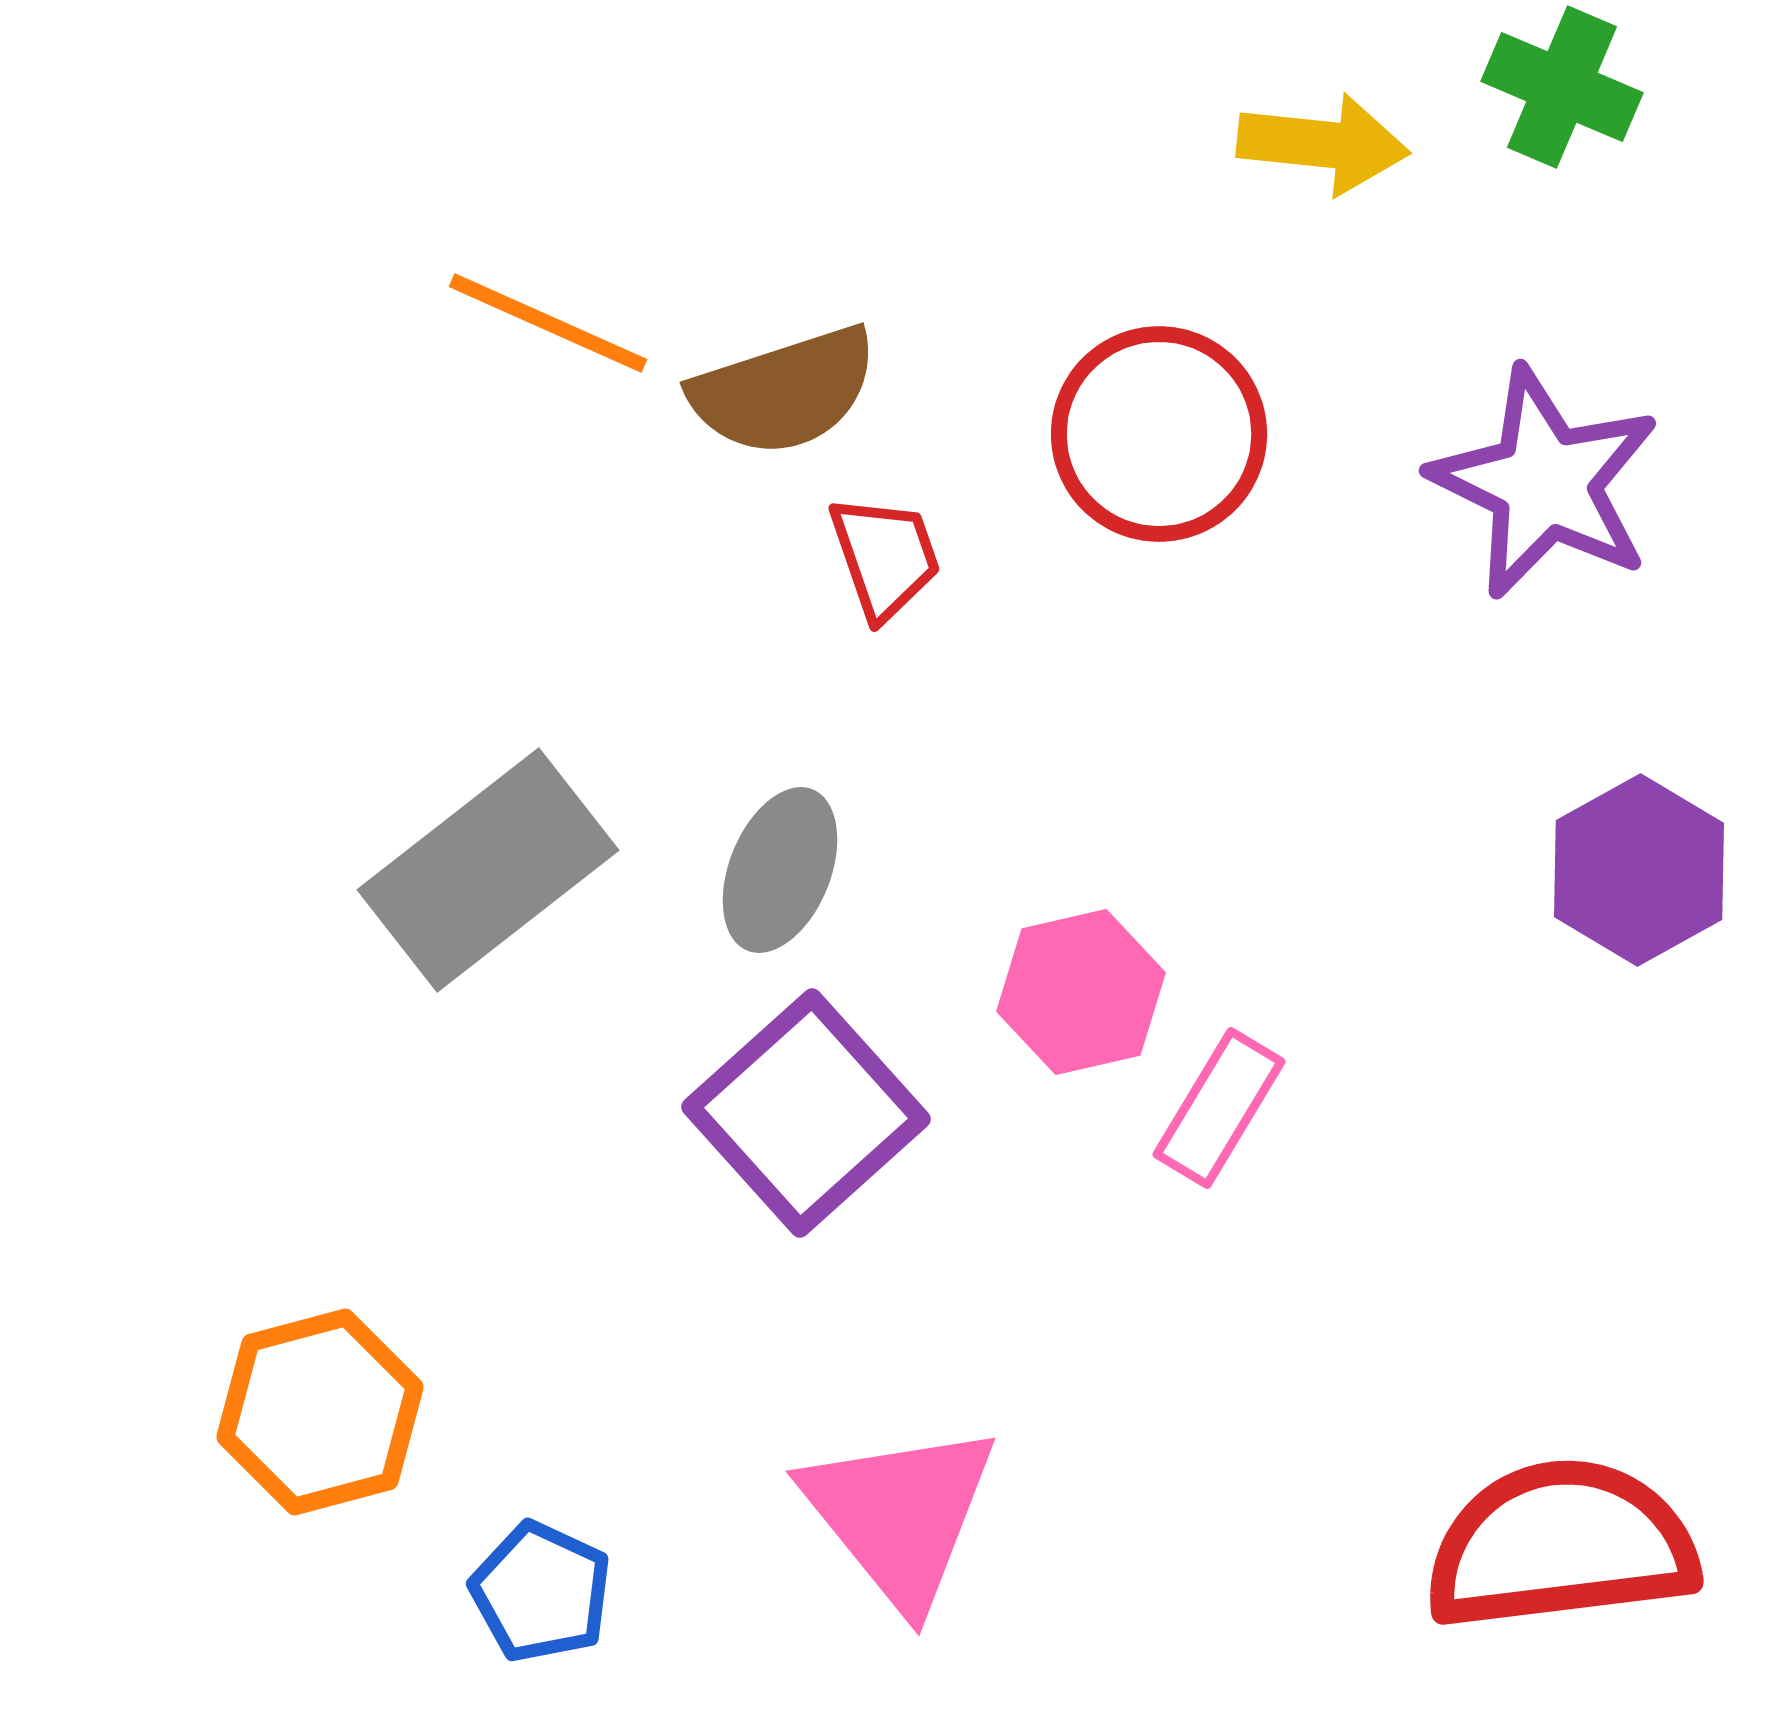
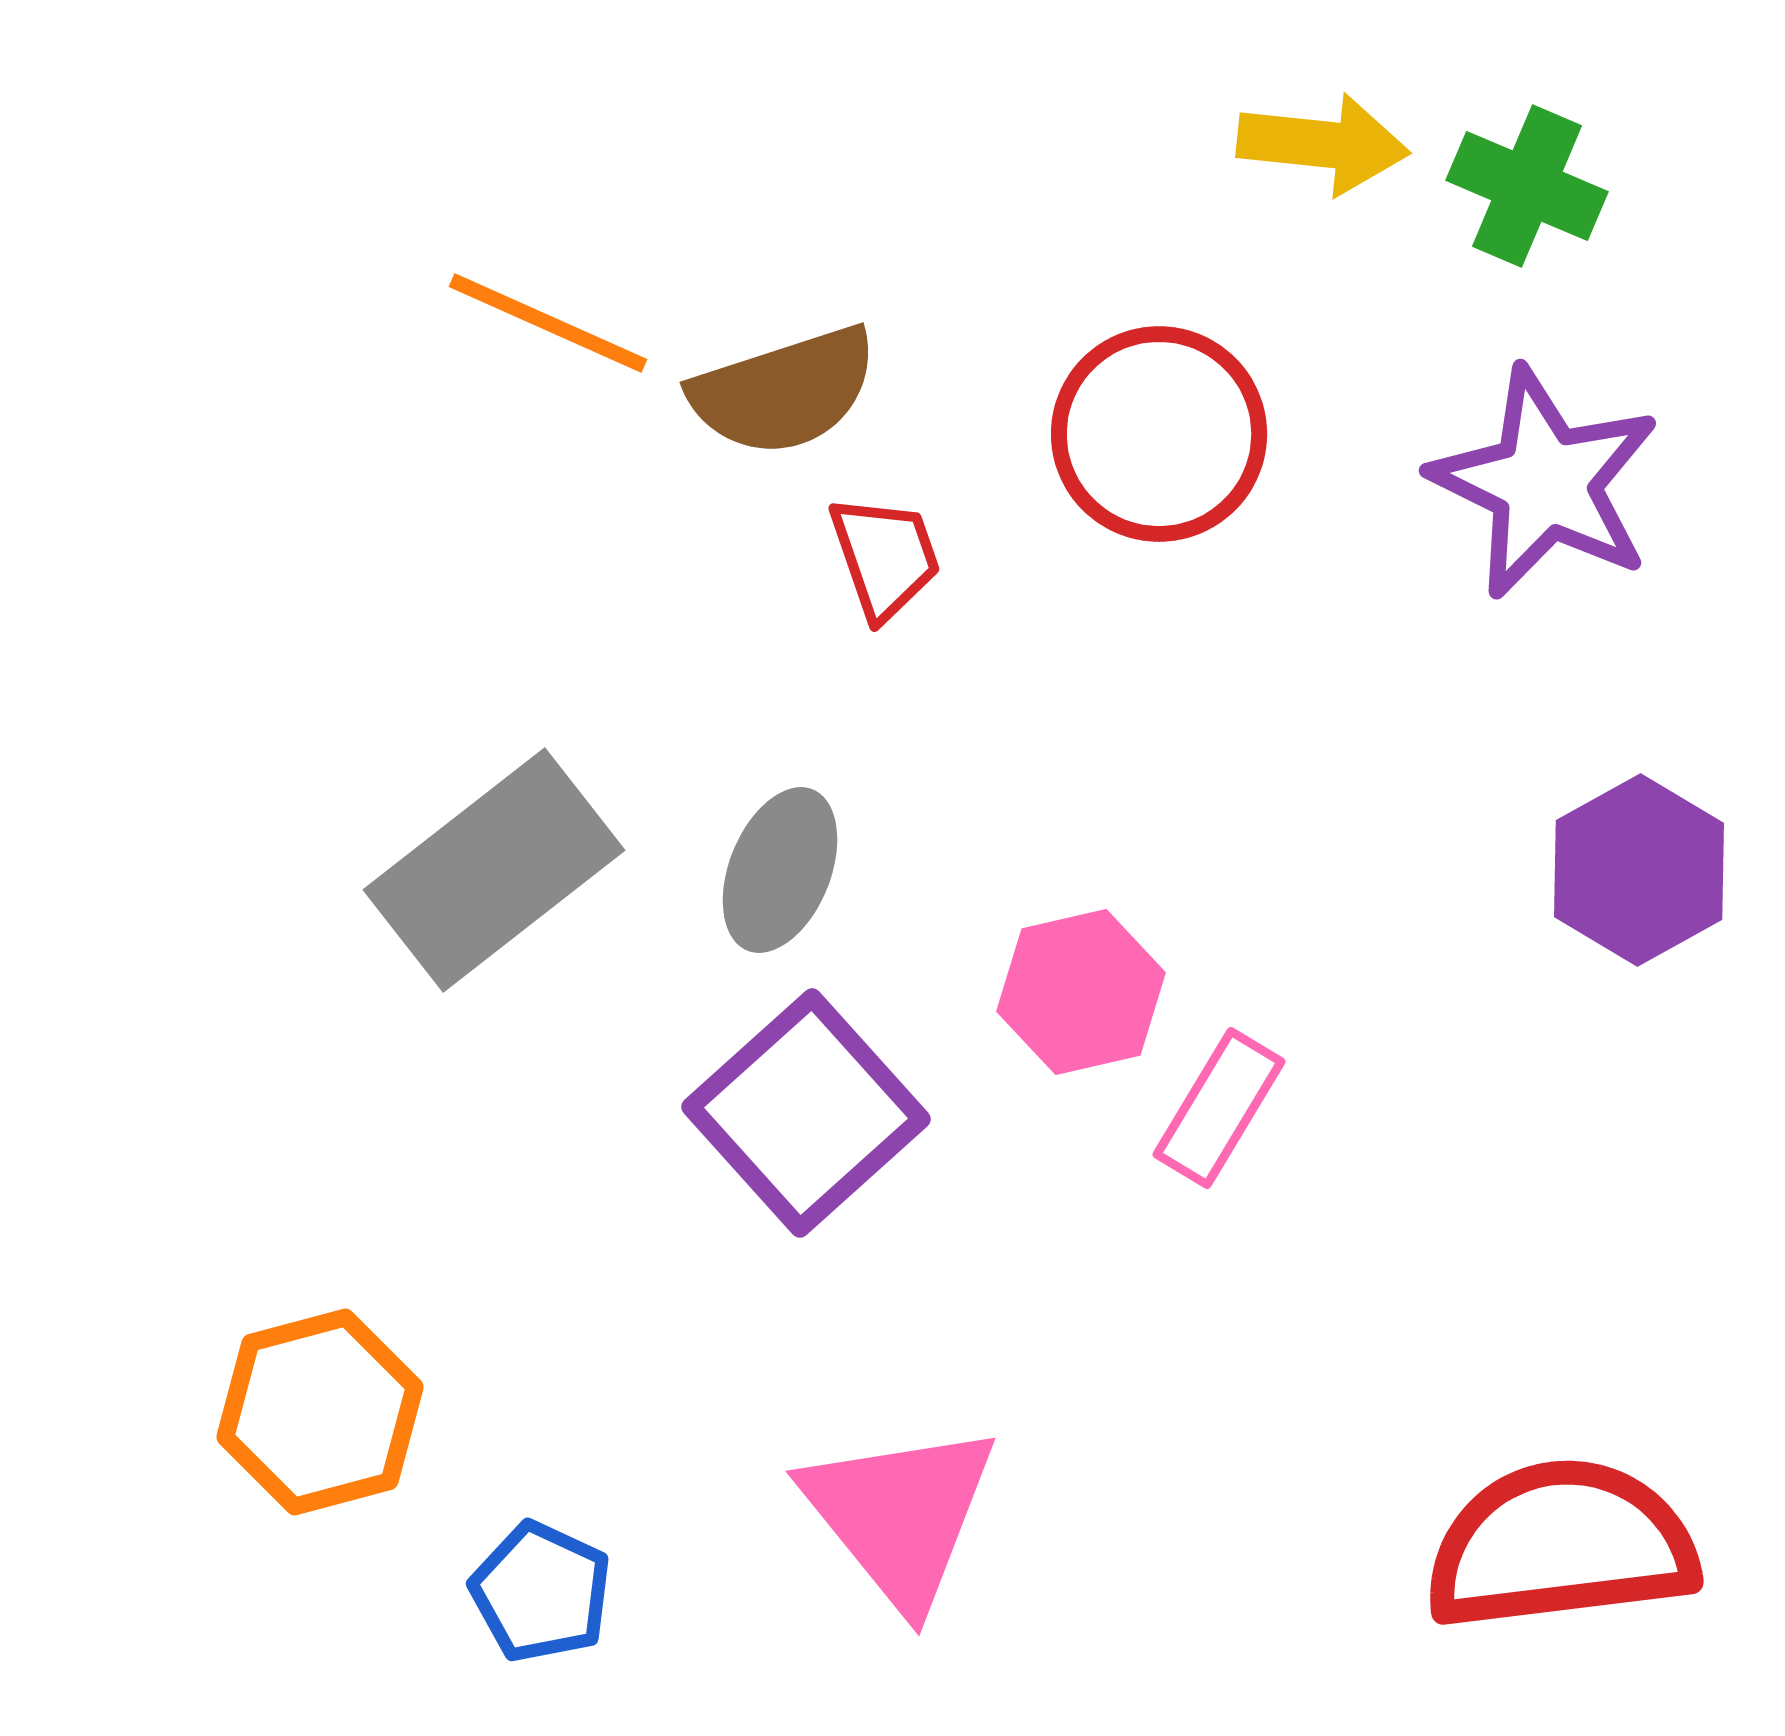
green cross: moved 35 px left, 99 px down
gray rectangle: moved 6 px right
